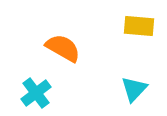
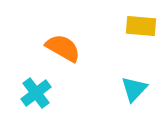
yellow rectangle: moved 2 px right
